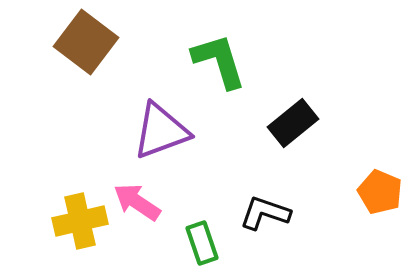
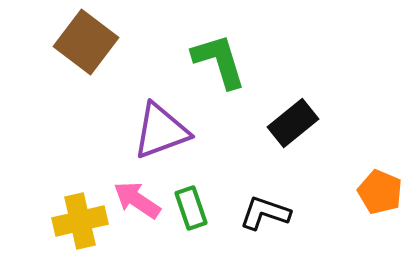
pink arrow: moved 2 px up
green rectangle: moved 11 px left, 35 px up
